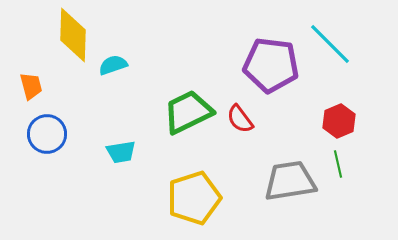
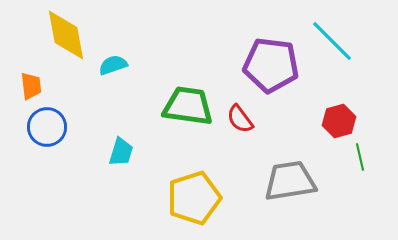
yellow diamond: moved 7 px left; rotated 12 degrees counterclockwise
cyan line: moved 2 px right, 3 px up
orange trapezoid: rotated 8 degrees clockwise
green trapezoid: moved 6 px up; rotated 34 degrees clockwise
red hexagon: rotated 8 degrees clockwise
blue circle: moved 7 px up
cyan trapezoid: rotated 64 degrees counterclockwise
green line: moved 22 px right, 7 px up
